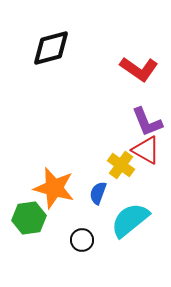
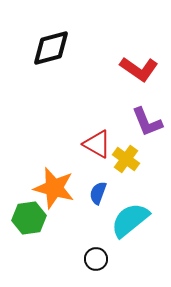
red triangle: moved 49 px left, 6 px up
yellow cross: moved 5 px right, 6 px up
black circle: moved 14 px right, 19 px down
